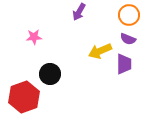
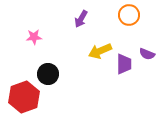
purple arrow: moved 2 px right, 7 px down
purple semicircle: moved 19 px right, 15 px down
black circle: moved 2 px left
